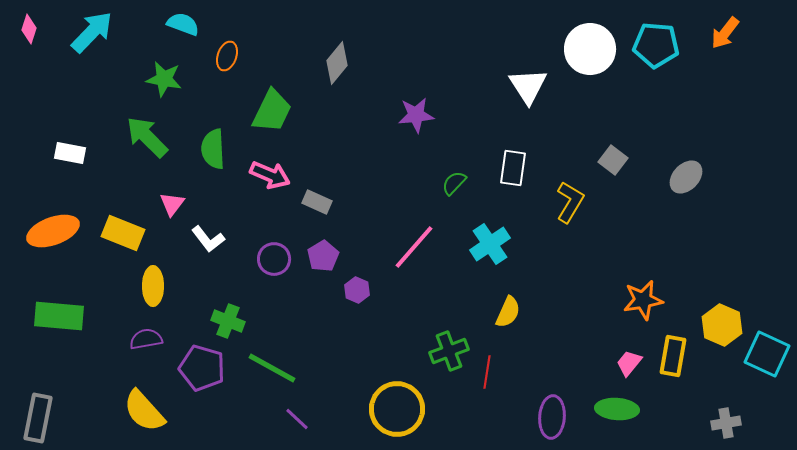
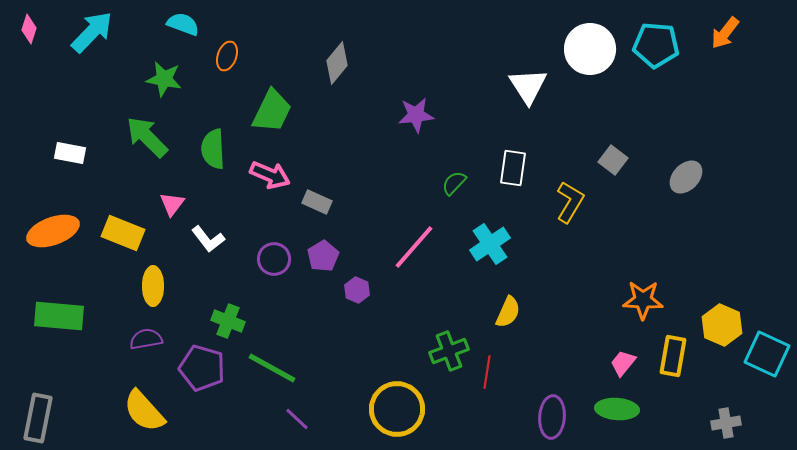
orange star at (643, 300): rotated 12 degrees clockwise
pink trapezoid at (629, 363): moved 6 px left
